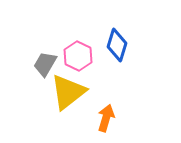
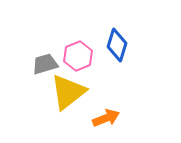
pink hexagon: rotated 12 degrees clockwise
gray trapezoid: rotated 44 degrees clockwise
orange arrow: rotated 52 degrees clockwise
